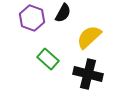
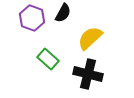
yellow semicircle: moved 1 px right, 1 px down
